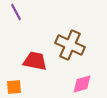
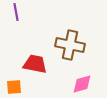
purple line: rotated 18 degrees clockwise
brown cross: rotated 12 degrees counterclockwise
red trapezoid: moved 3 px down
